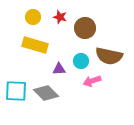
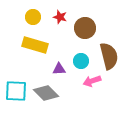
brown semicircle: rotated 116 degrees counterclockwise
